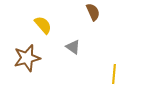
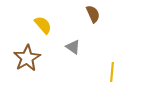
brown semicircle: moved 2 px down
brown star: rotated 16 degrees counterclockwise
yellow line: moved 2 px left, 2 px up
